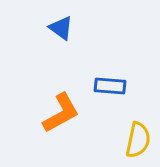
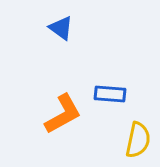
blue rectangle: moved 8 px down
orange L-shape: moved 2 px right, 1 px down
